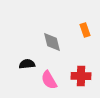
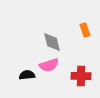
black semicircle: moved 11 px down
pink semicircle: moved 15 px up; rotated 78 degrees counterclockwise
